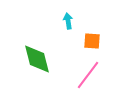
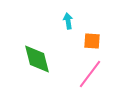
pink line: moved 2 px right, 1 px up
